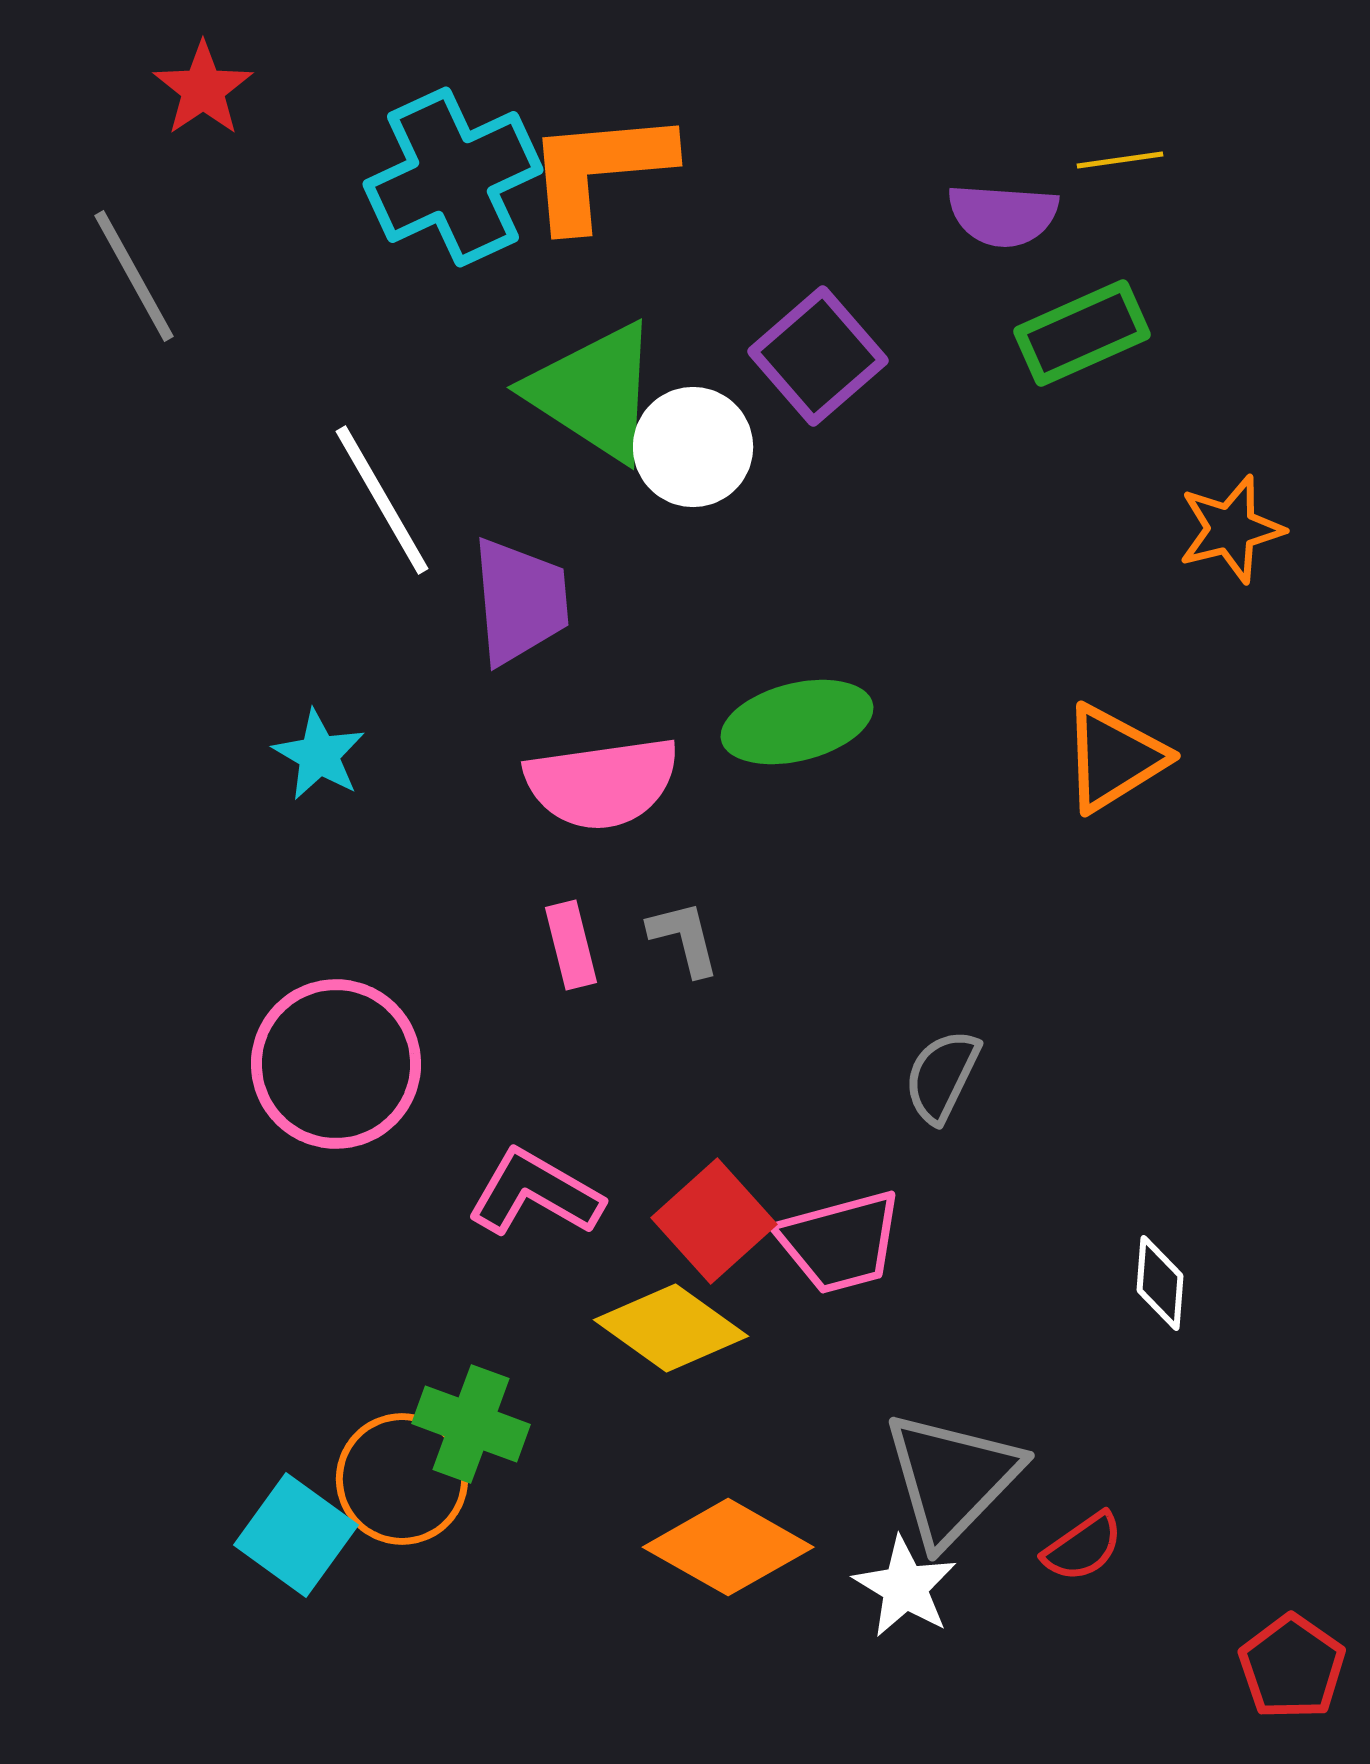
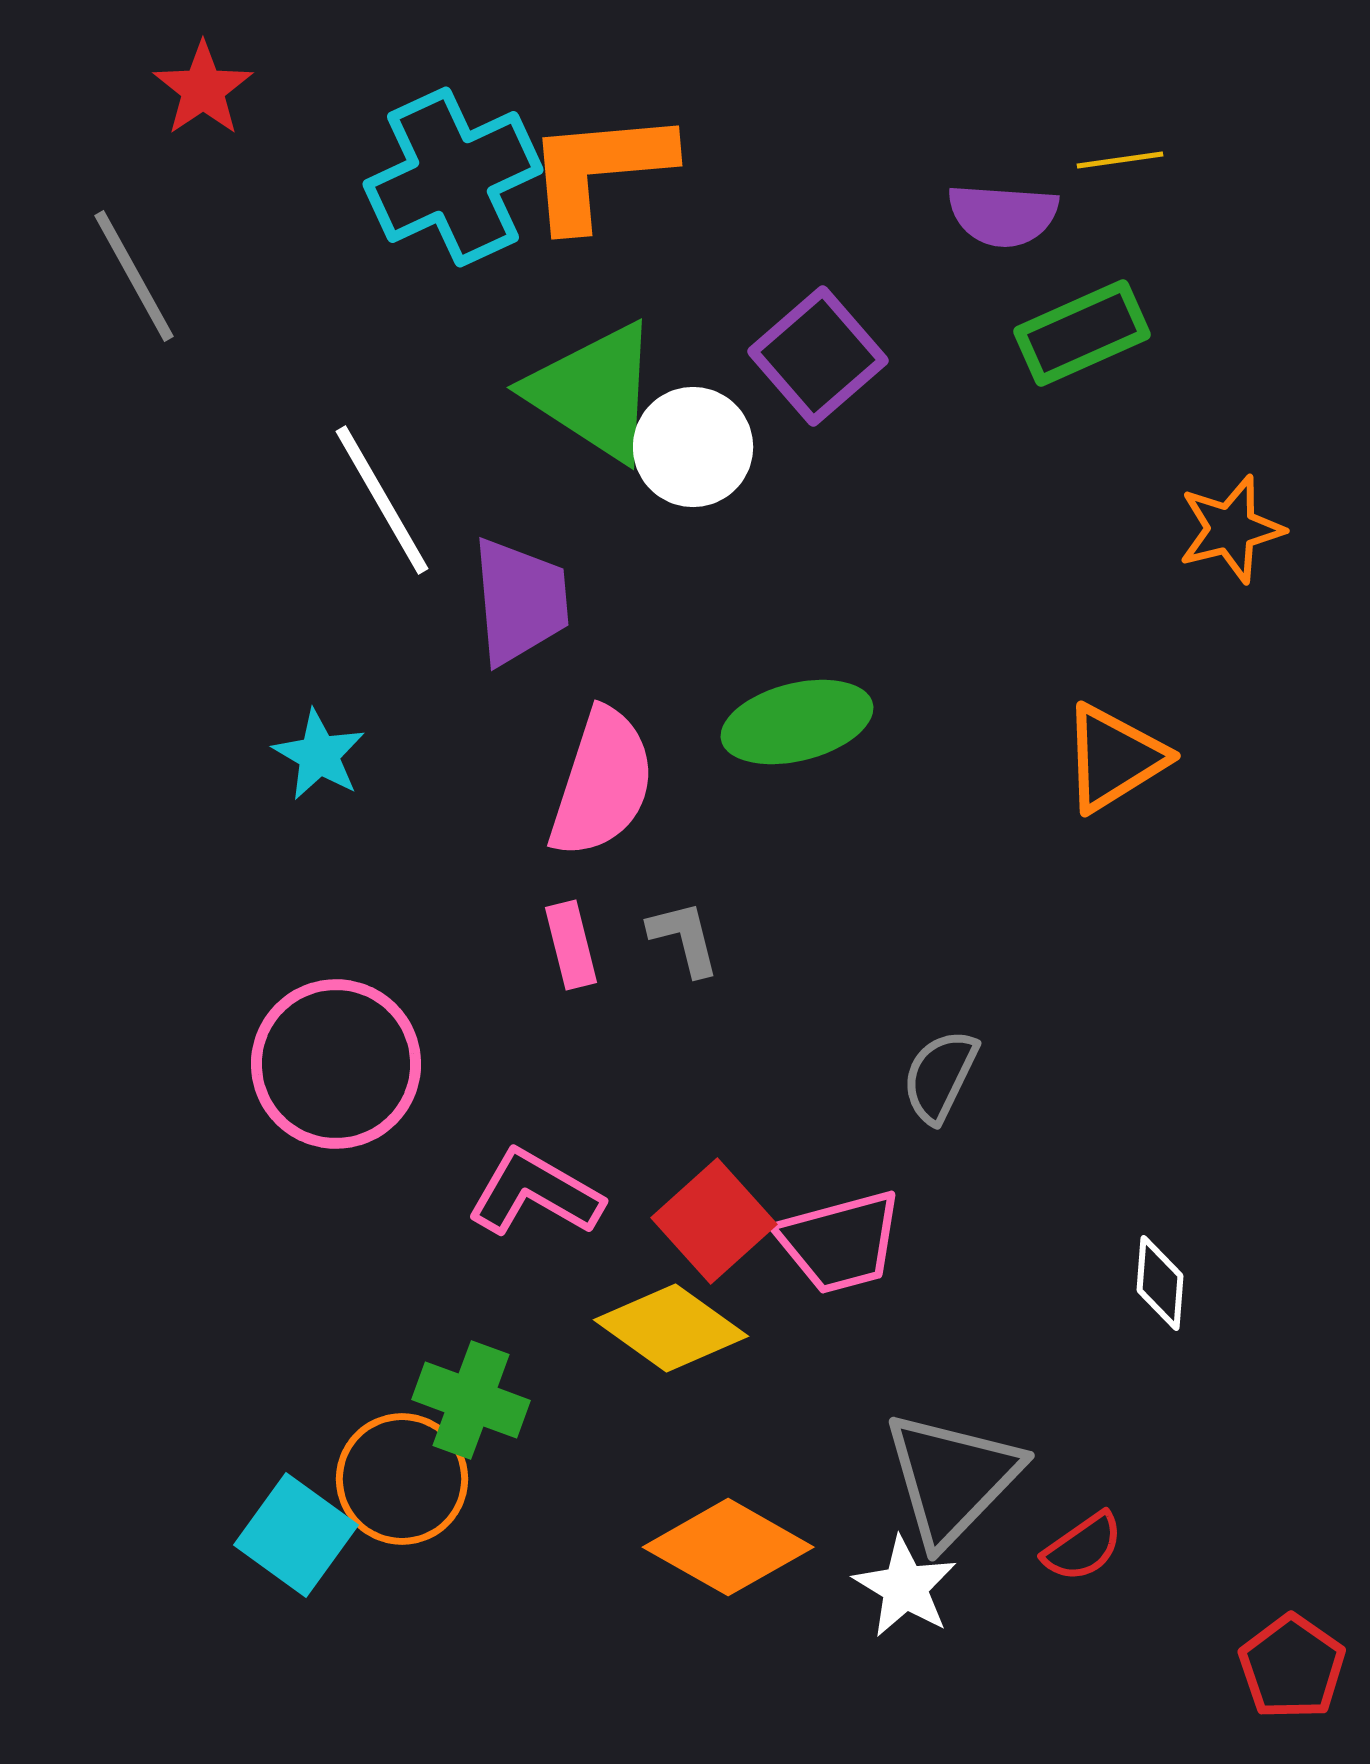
pink semicircle: rotated 64 degrees counterclockwise
gray semicircle: moved 2 px left
green cross: moved 24 px up
